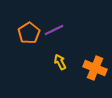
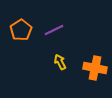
orange pentagon: moved 8 px left, 3 px up
orange cross: rotated 10 degrees counterclockwise
